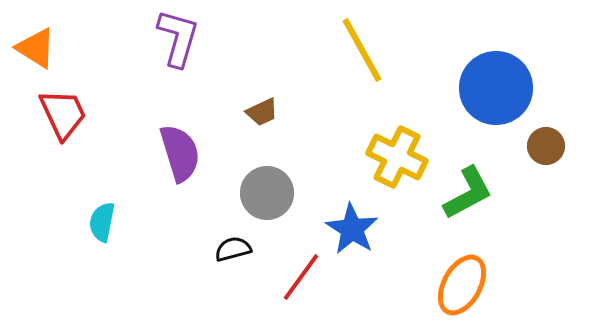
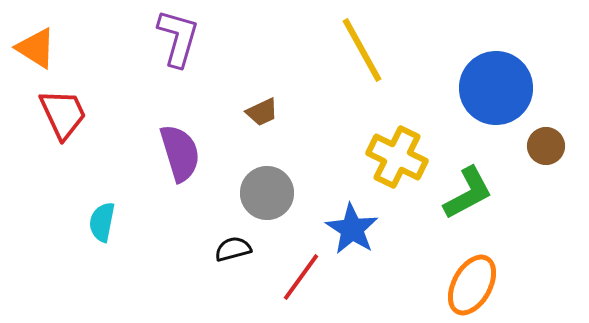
orange ellipse: moved 10 px right
